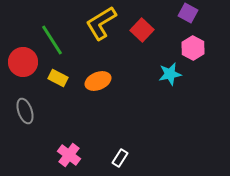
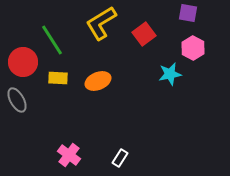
purple square: rotated 18 degrees counterclockwise
red square: moved 2 px right, 4 px down; rotated 10 degrees clockwise
yellow rectangle: rotated 24 degrees counterclockwise
gray ellipse: moved 8 px left, 11 px up; rotated 10 degrees counterclockwise
